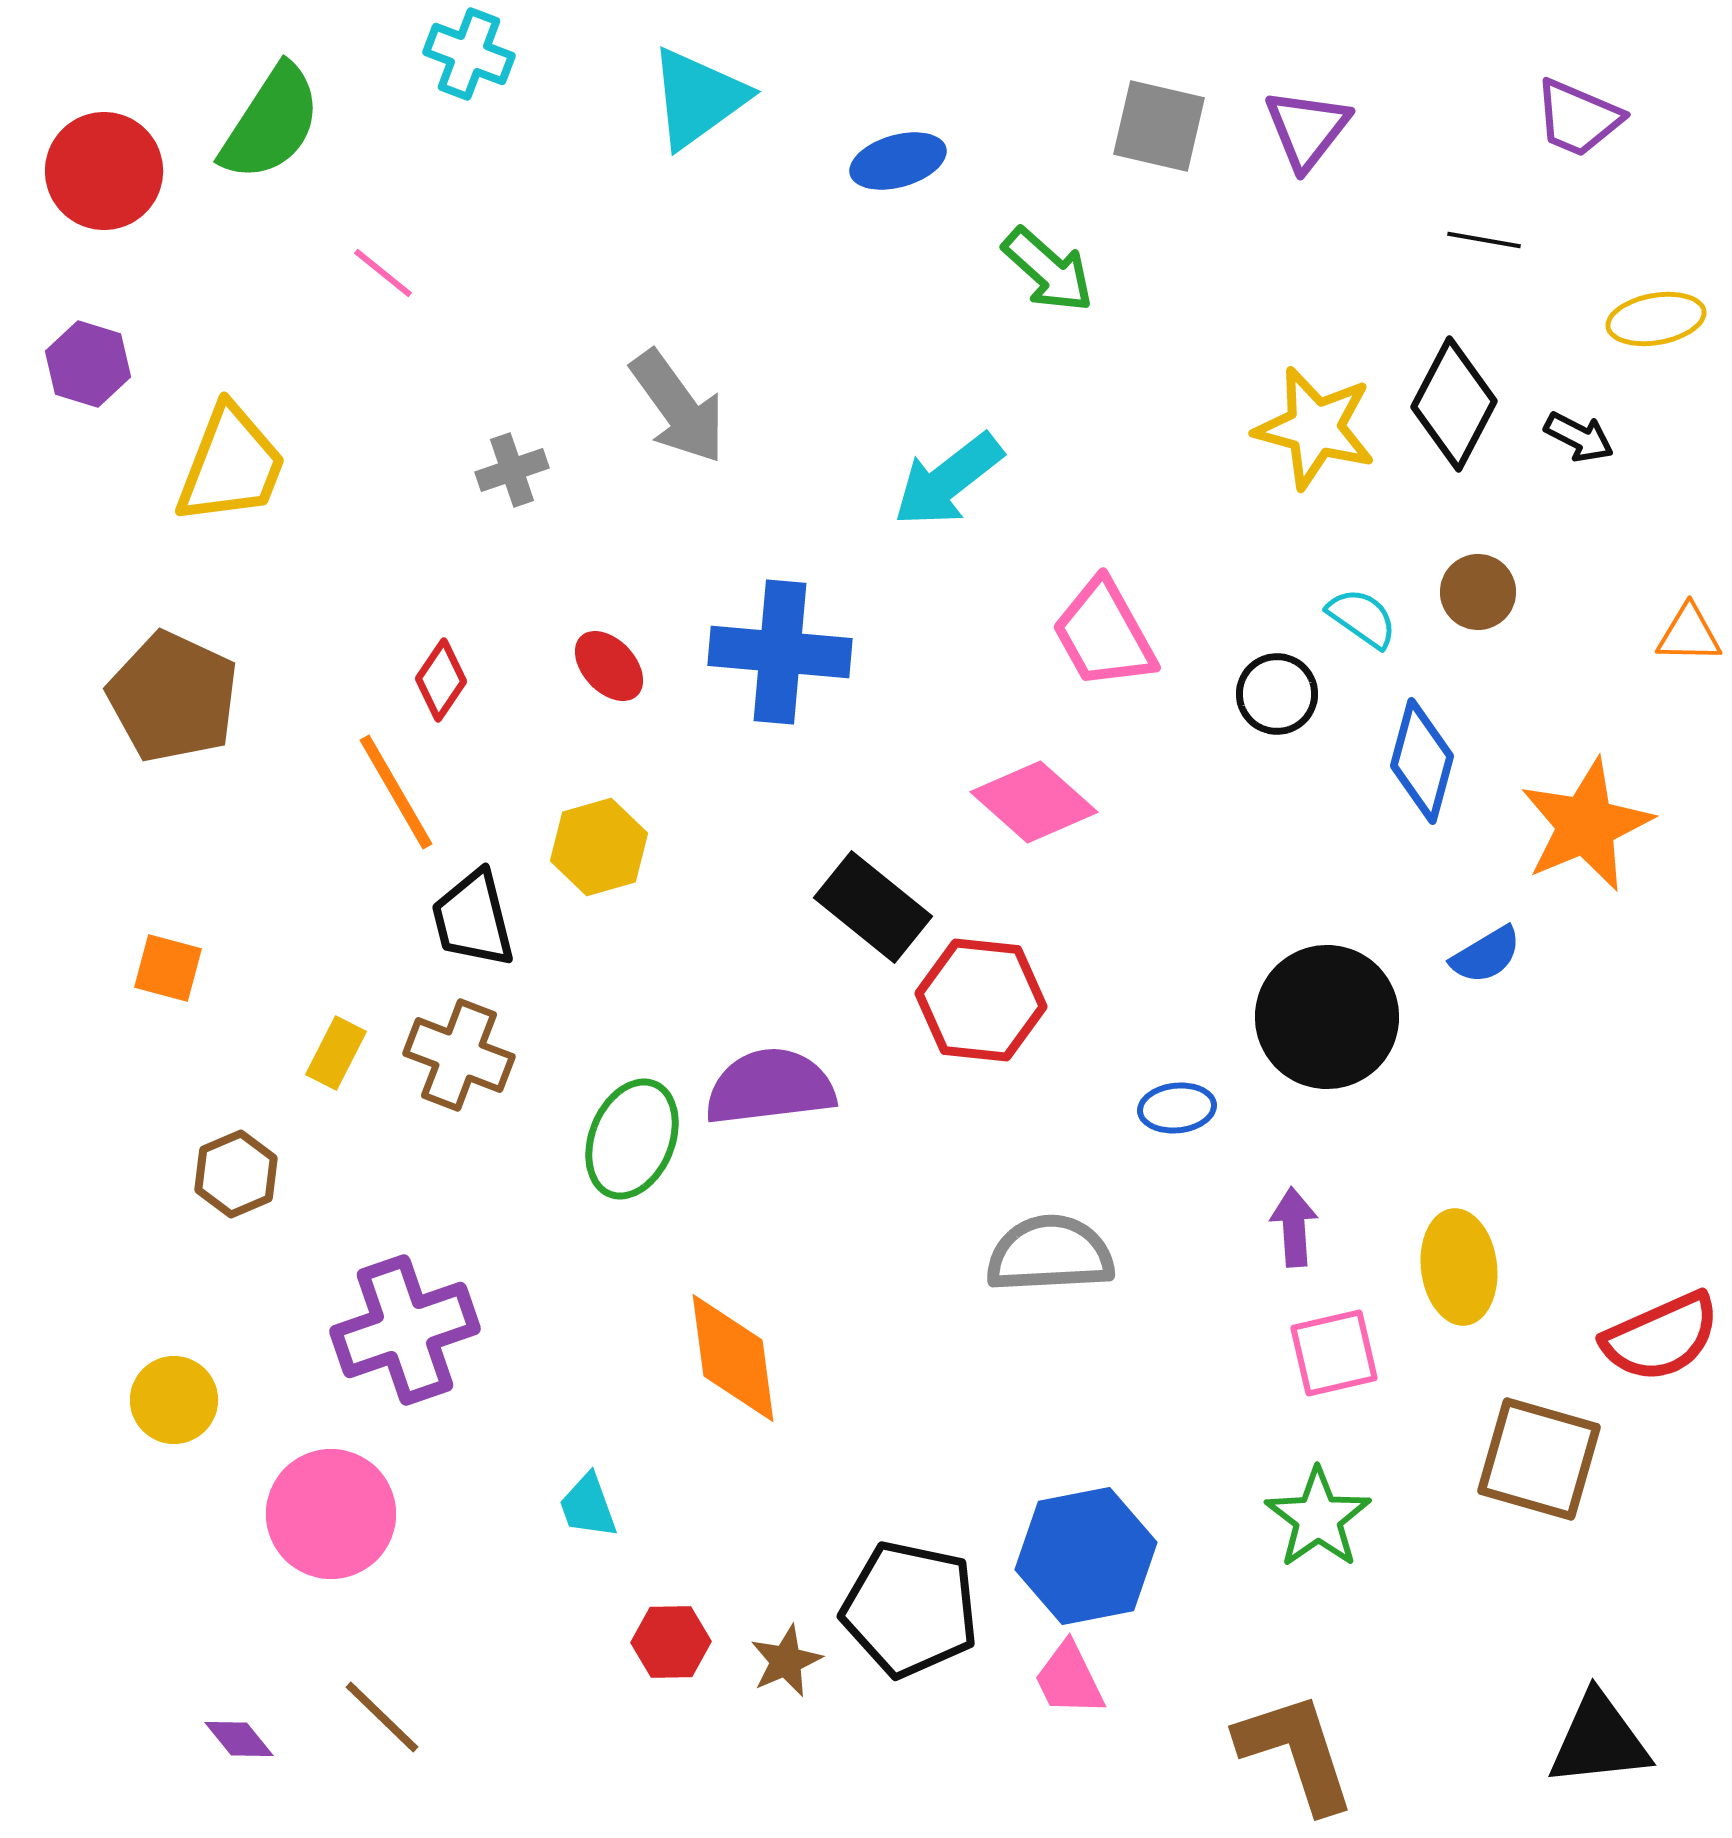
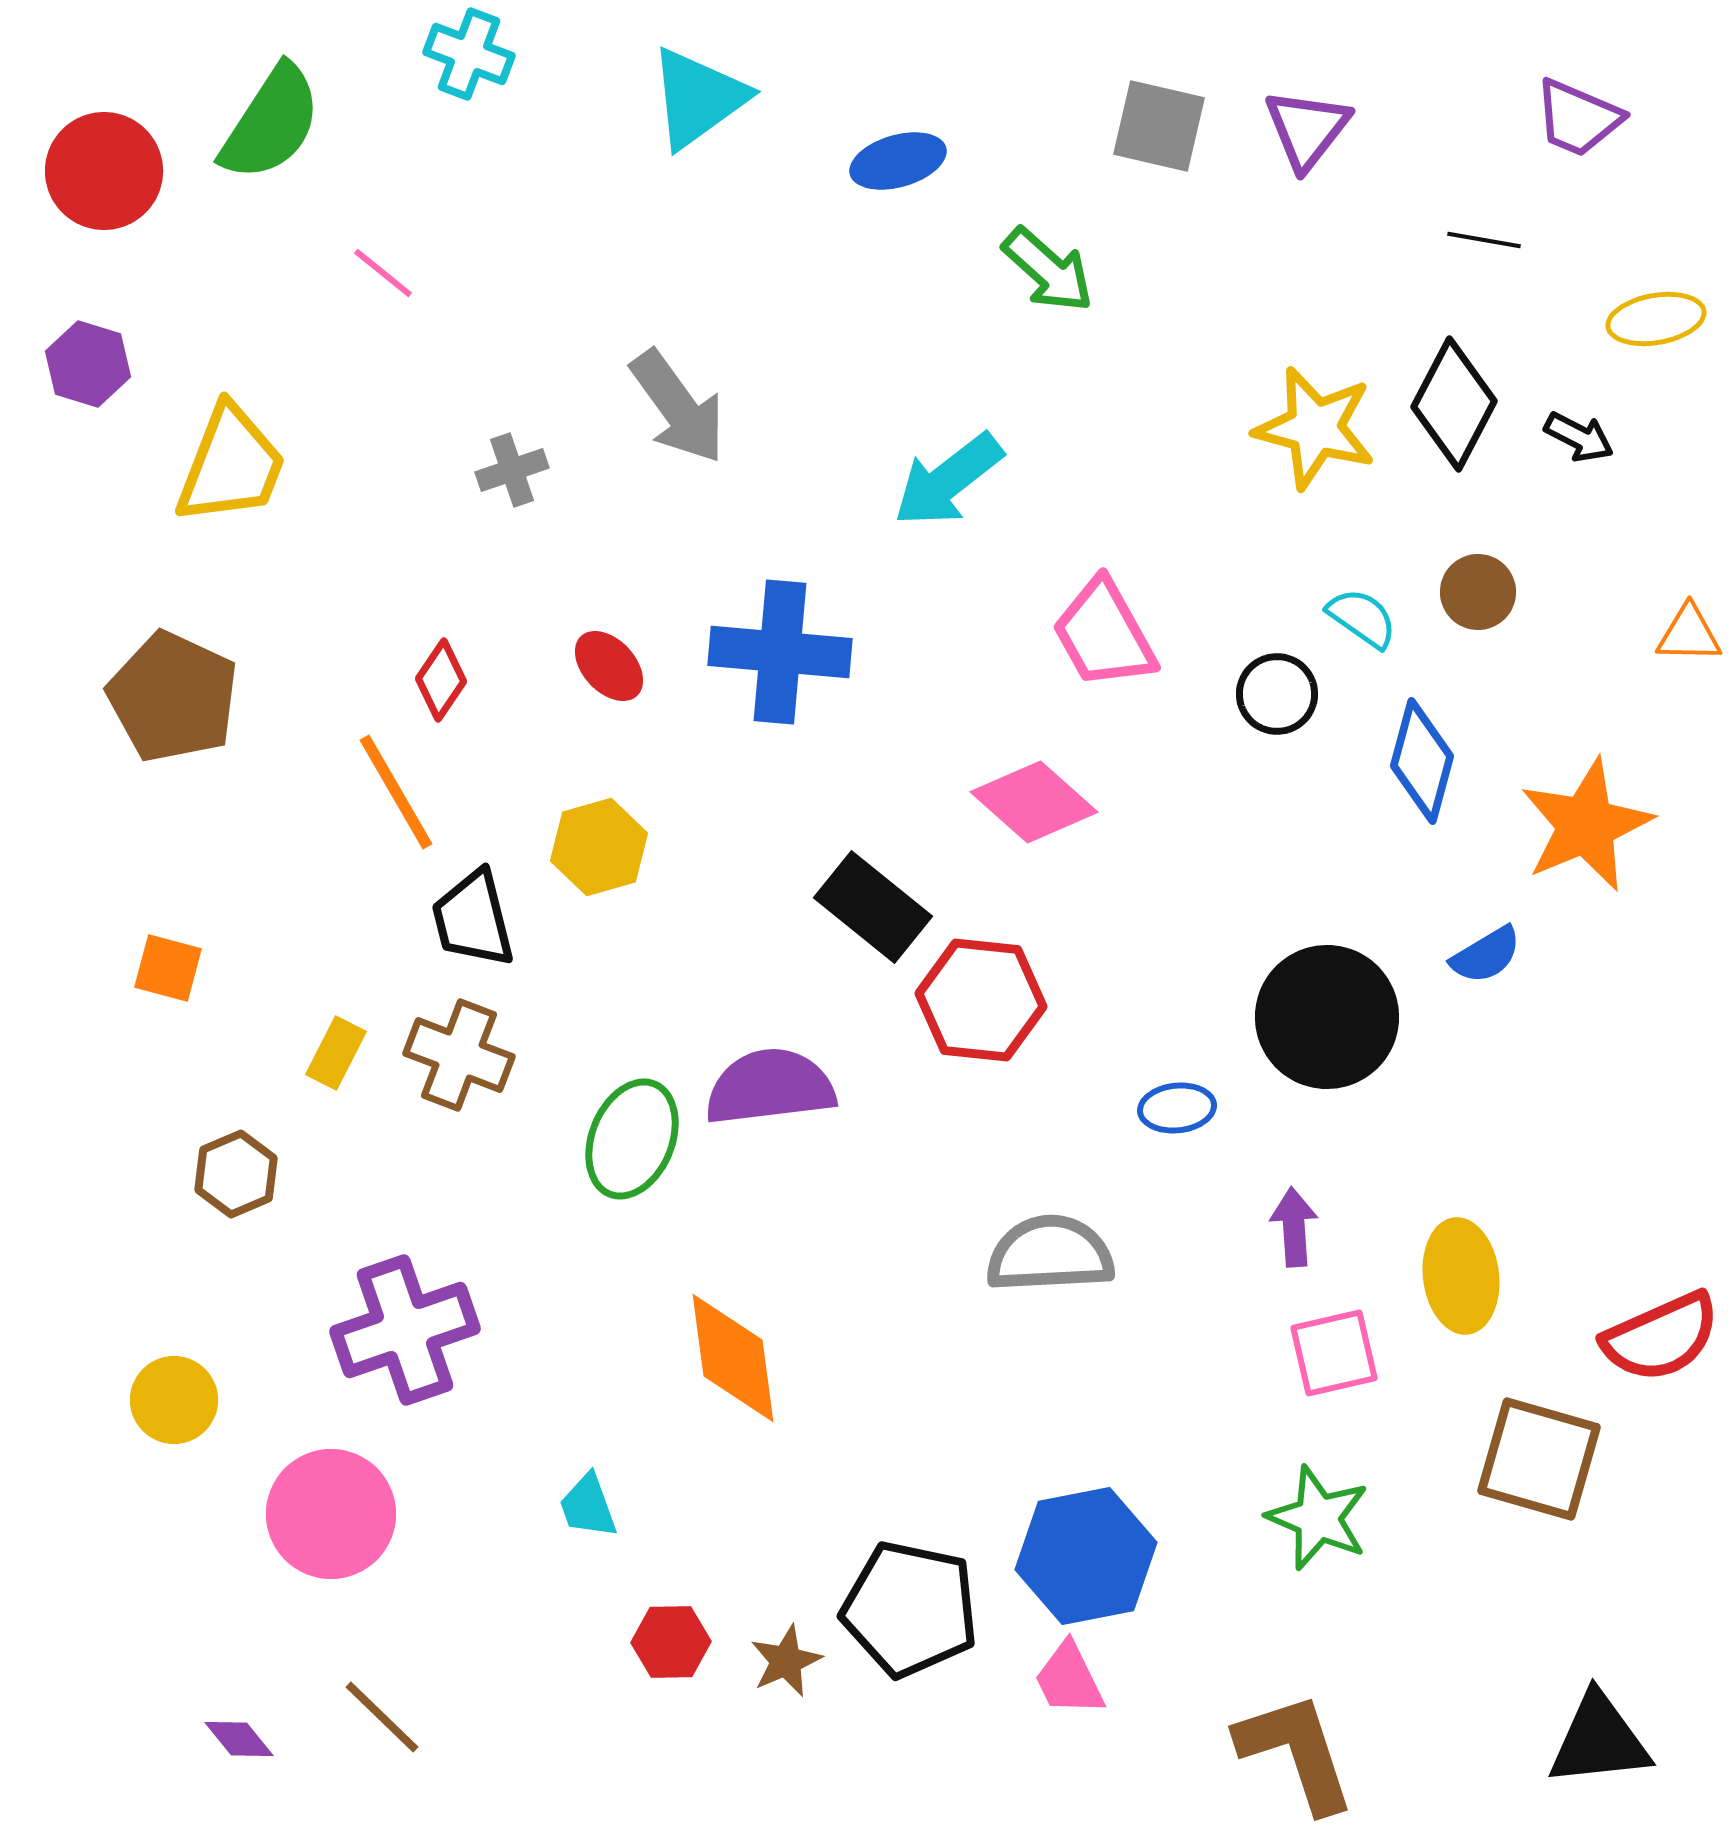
yellow ellipse at (1459, 1267): moved 2 px right, 9 px down
green star at (1318, 1518): rotated 14 degrees counterclockwise
